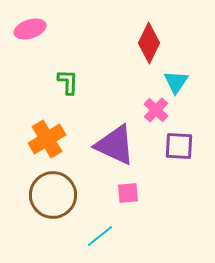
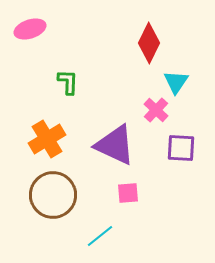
purple square: moved 2 px right, 2 px down
